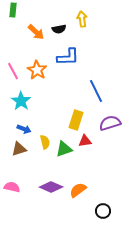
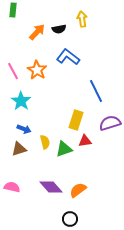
orange arrow: moved 1 px right; rotated 90 degrees counterclockwise
blue L-shape: rotated 140 degrees counterclockwise
purple diamond: rotated 25 degrees clockwise
black circle: moved 33 px left, 8 px down
